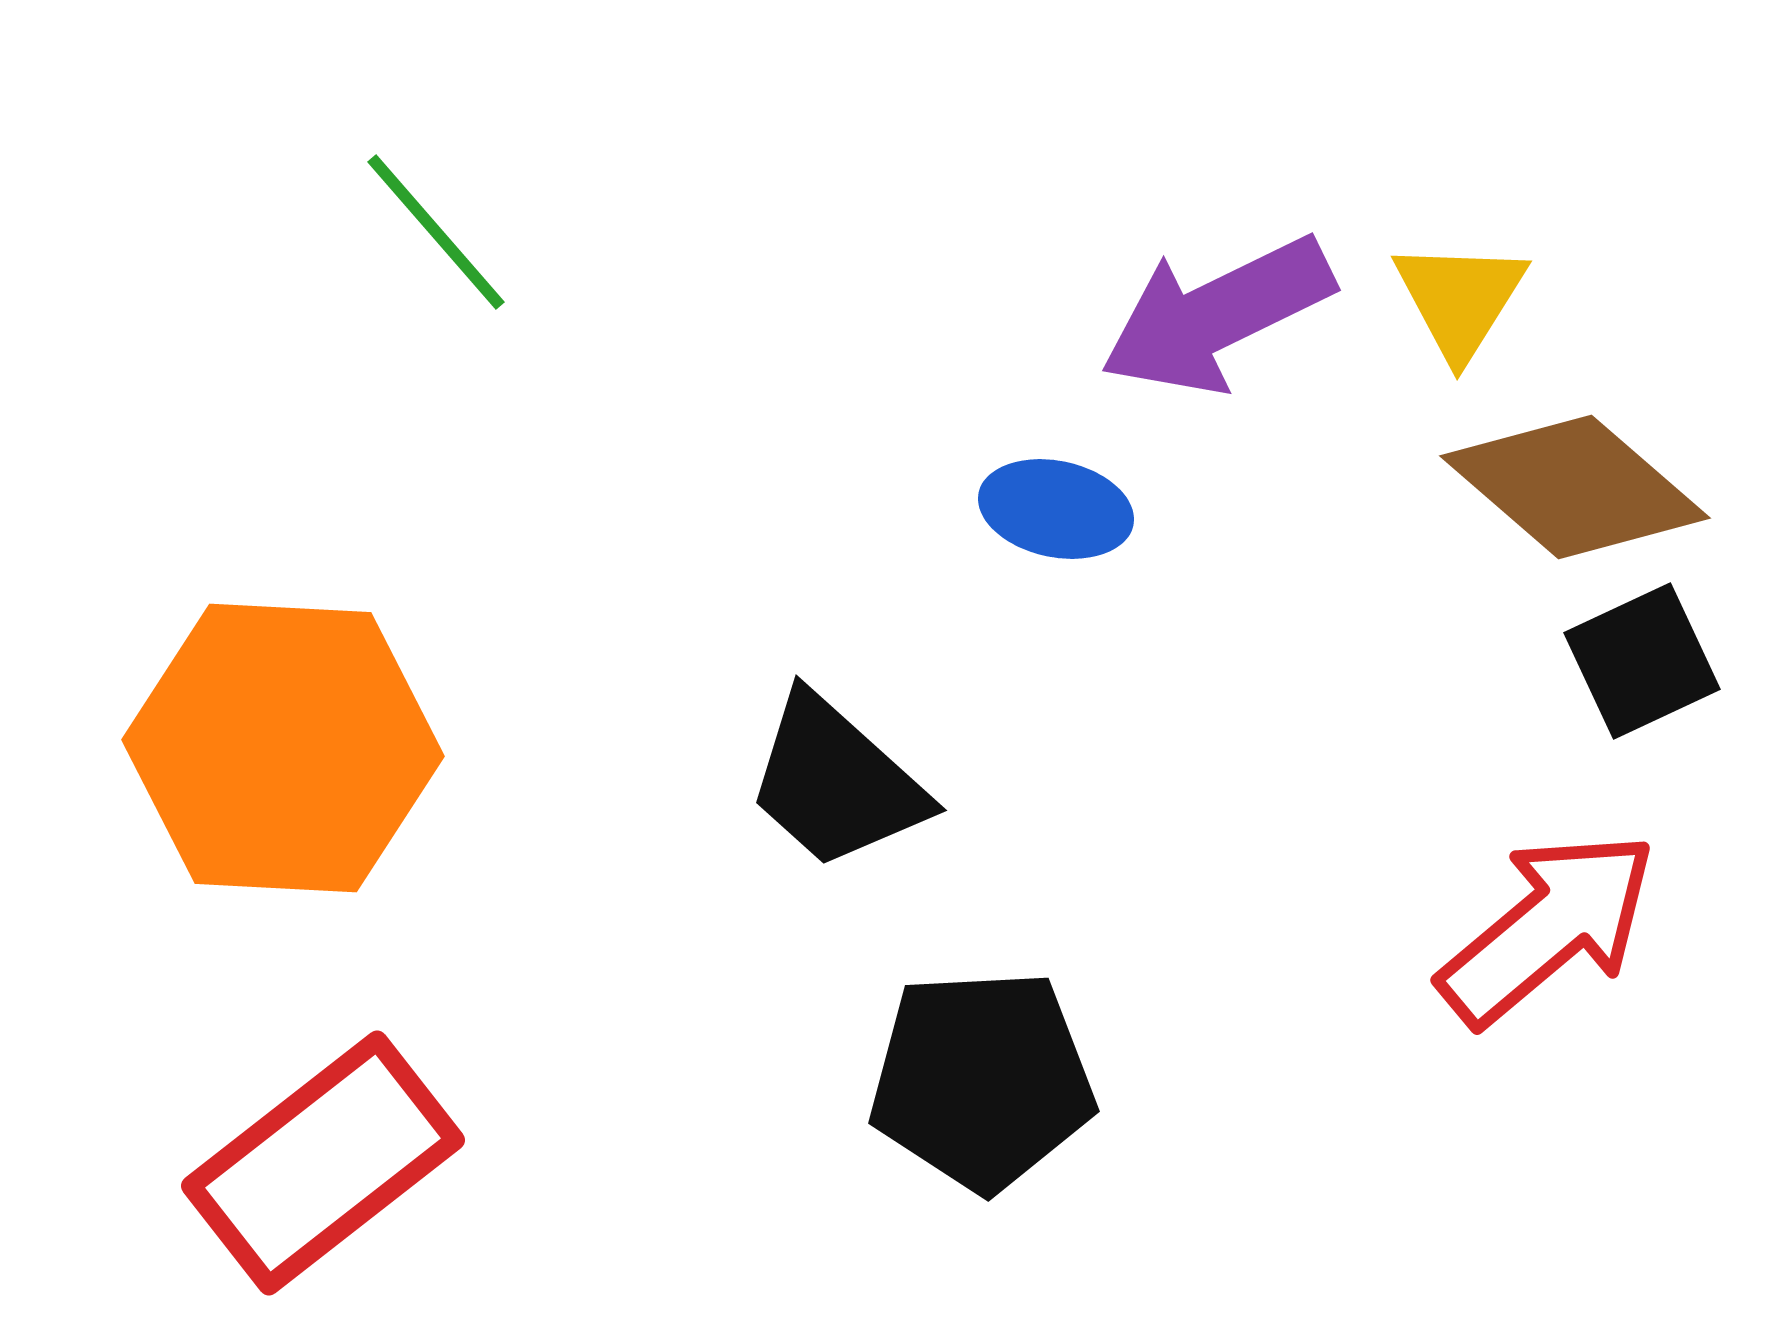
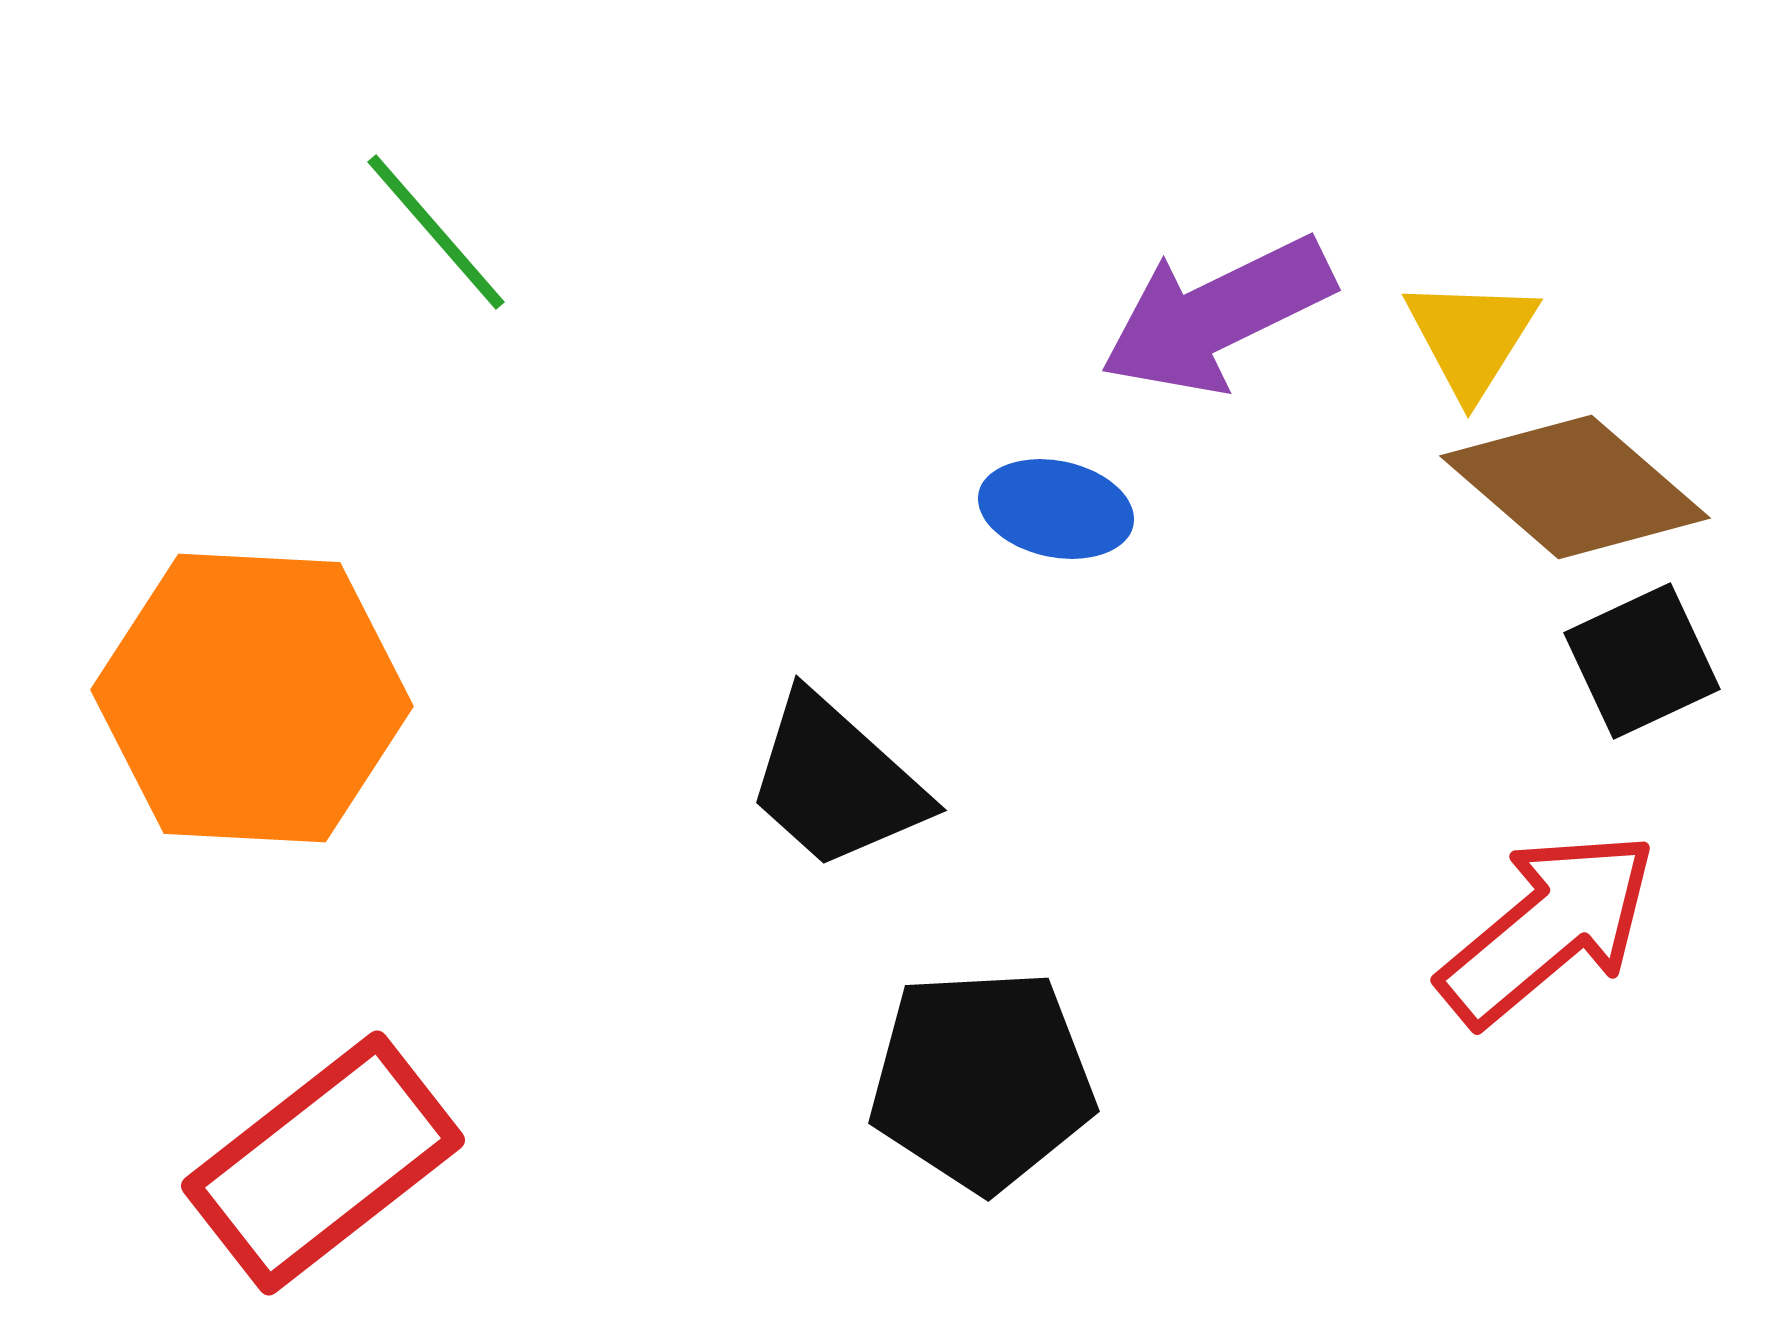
yellow triangle: moved 11 px right, 38 px down
orange hexagon: moved 31 px left, 50 px up
